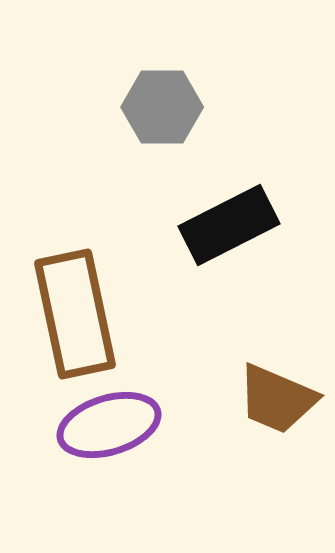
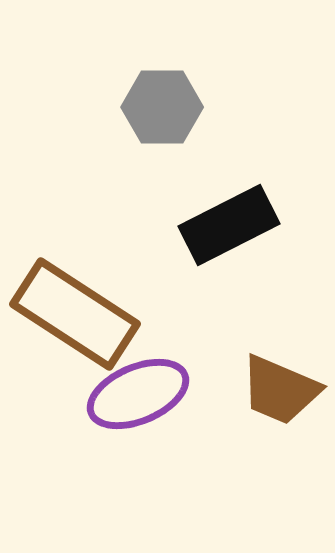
brown rectangle: rotated 45 degrees counterclockwise
brown trapezoid: moved 3 px right, 9 px up
purple ellipse: moved 29 px right, 31 px up; rotated 6 degrees counterclockwise
